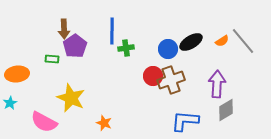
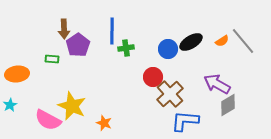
purple pentagon: moved 3 px right, 1 px up
red circle: moved 1 px down
brown cross: moved 1 px left, 14 px down; rotated 24 degrees counterclockwise
purple arrow: rotated 64 degrees counterclockwise
yellow star: moved 1 px right, 8 px down
cyan star: moved 2 px down
gray diamond: moved 2 px right, 5 px up
pink semicircle: moved 4 px right, 2 px up
